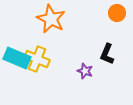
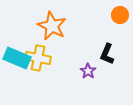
orange circle: moved 3 px right, 2 px down
orange star: moved 1 px right, 7 px down
yellow cross: moved 1 px right, 1 px up; rotated 10 degrees counterclockwise
purple star: moved 3 px right; rotated 14 degrees clockwise
